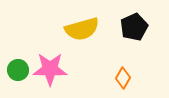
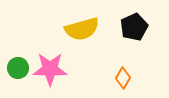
green circle: moved 2 px up
